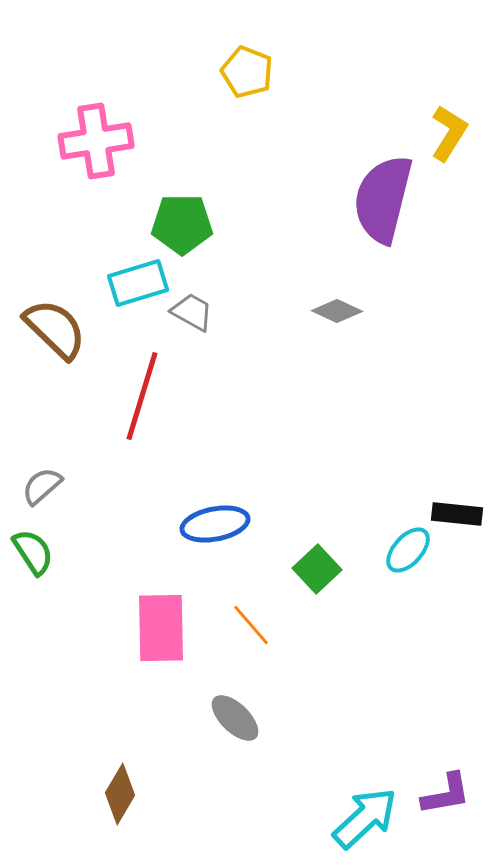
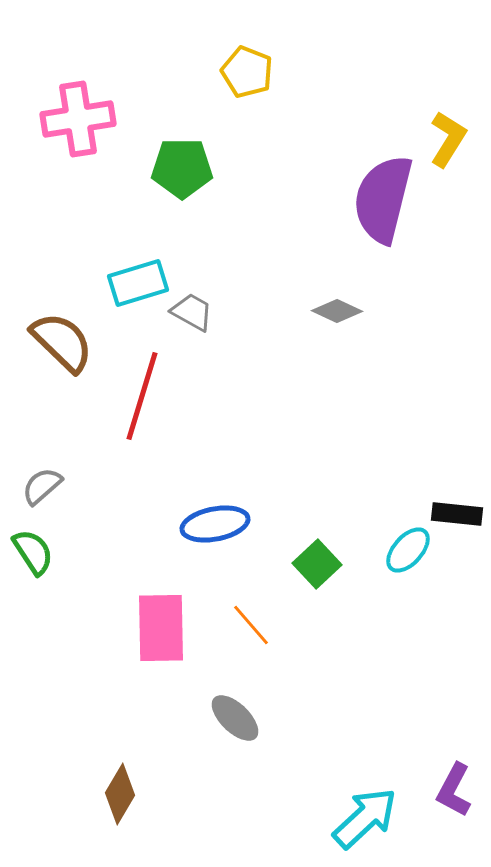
yellow L-shape: moved 1 px left, 6 px down
pink cross: moved 18 px left, 22 px up
green pentagon: moved 56 px up
brown semicircle: moved 7 px right, 13 px down
green square: moved 5 px up
purple L-shape: moved 8 px right, 4 px up; rotated 128 degrees clockwise
